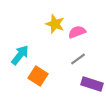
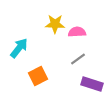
yellow star: rotated 18 degrees counterclockwise
pink semicircle: rotated 18 degrees clockwise
cyan arrow: moved 1 px left, 7 px up
orange square: rotated 30 degrees clockwise
